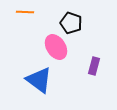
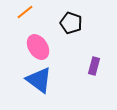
orange line: rotated 42 degrees counterclockwise
pink ellipse: moved 18 px left
